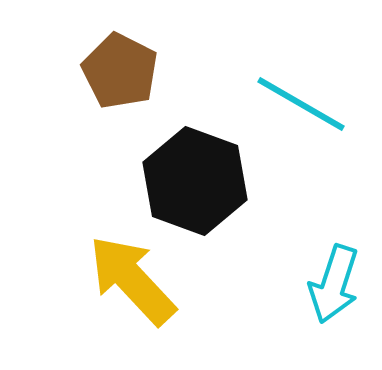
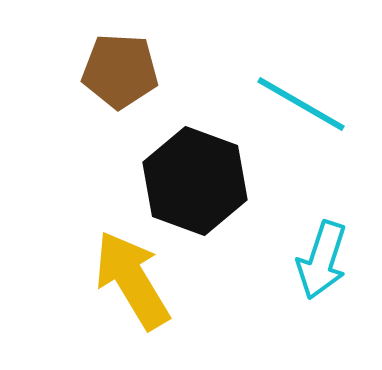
brown pentagon: rotated 24 degrees counterclockwise
yellow arrow: rotated 12 degrees clockwise
cyan arrow: moved 12 px left, 24 px up
